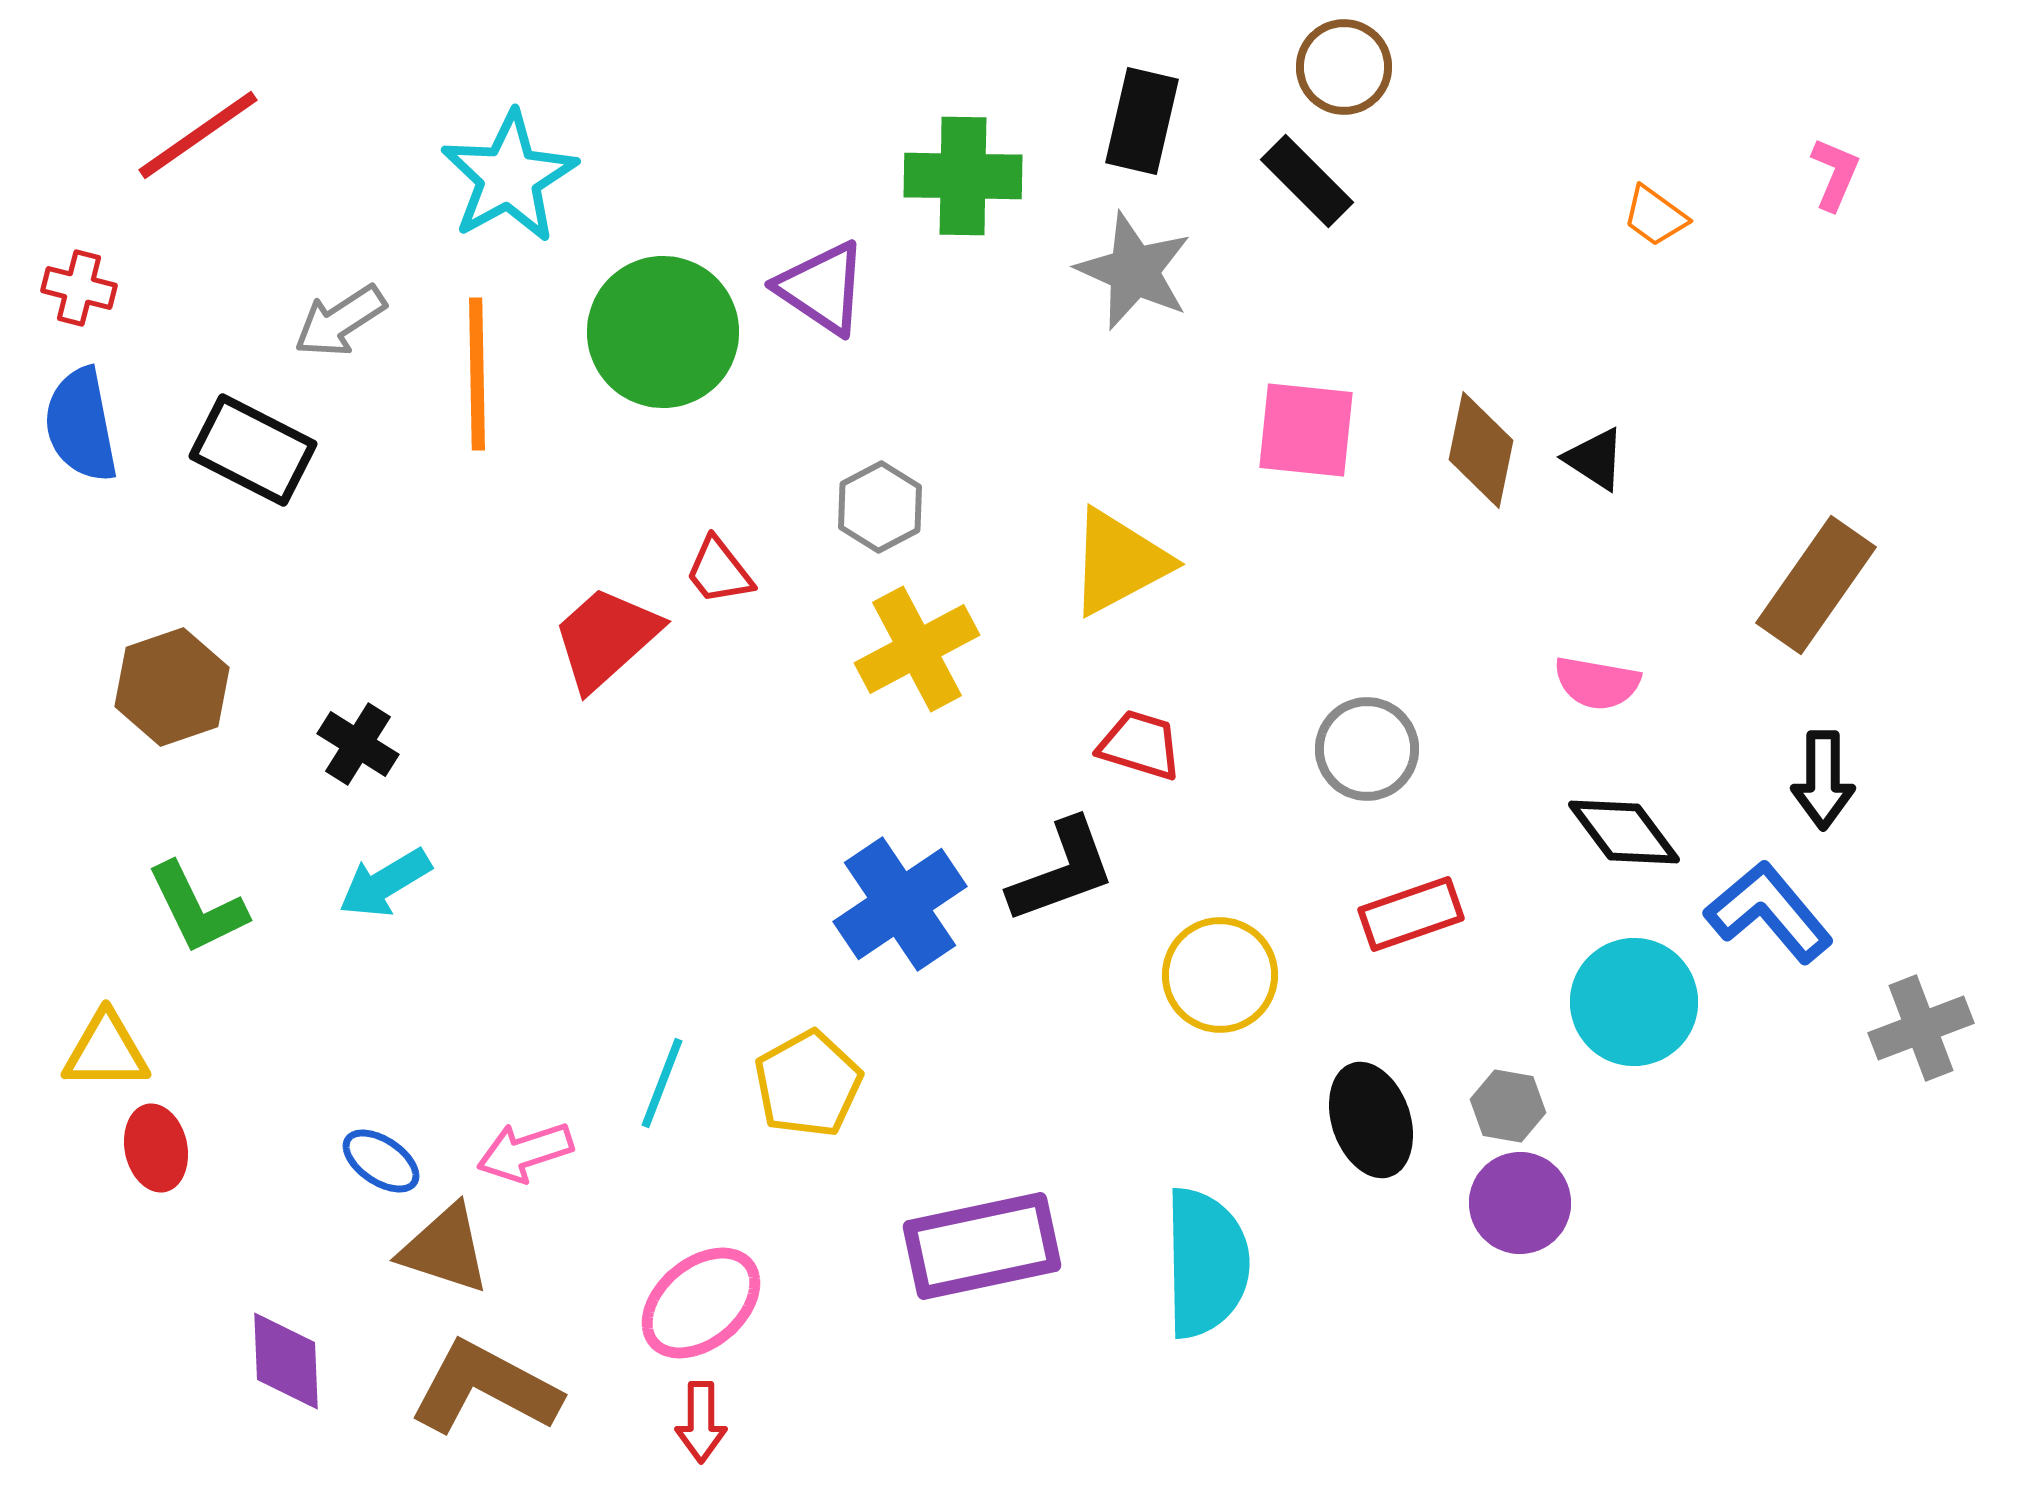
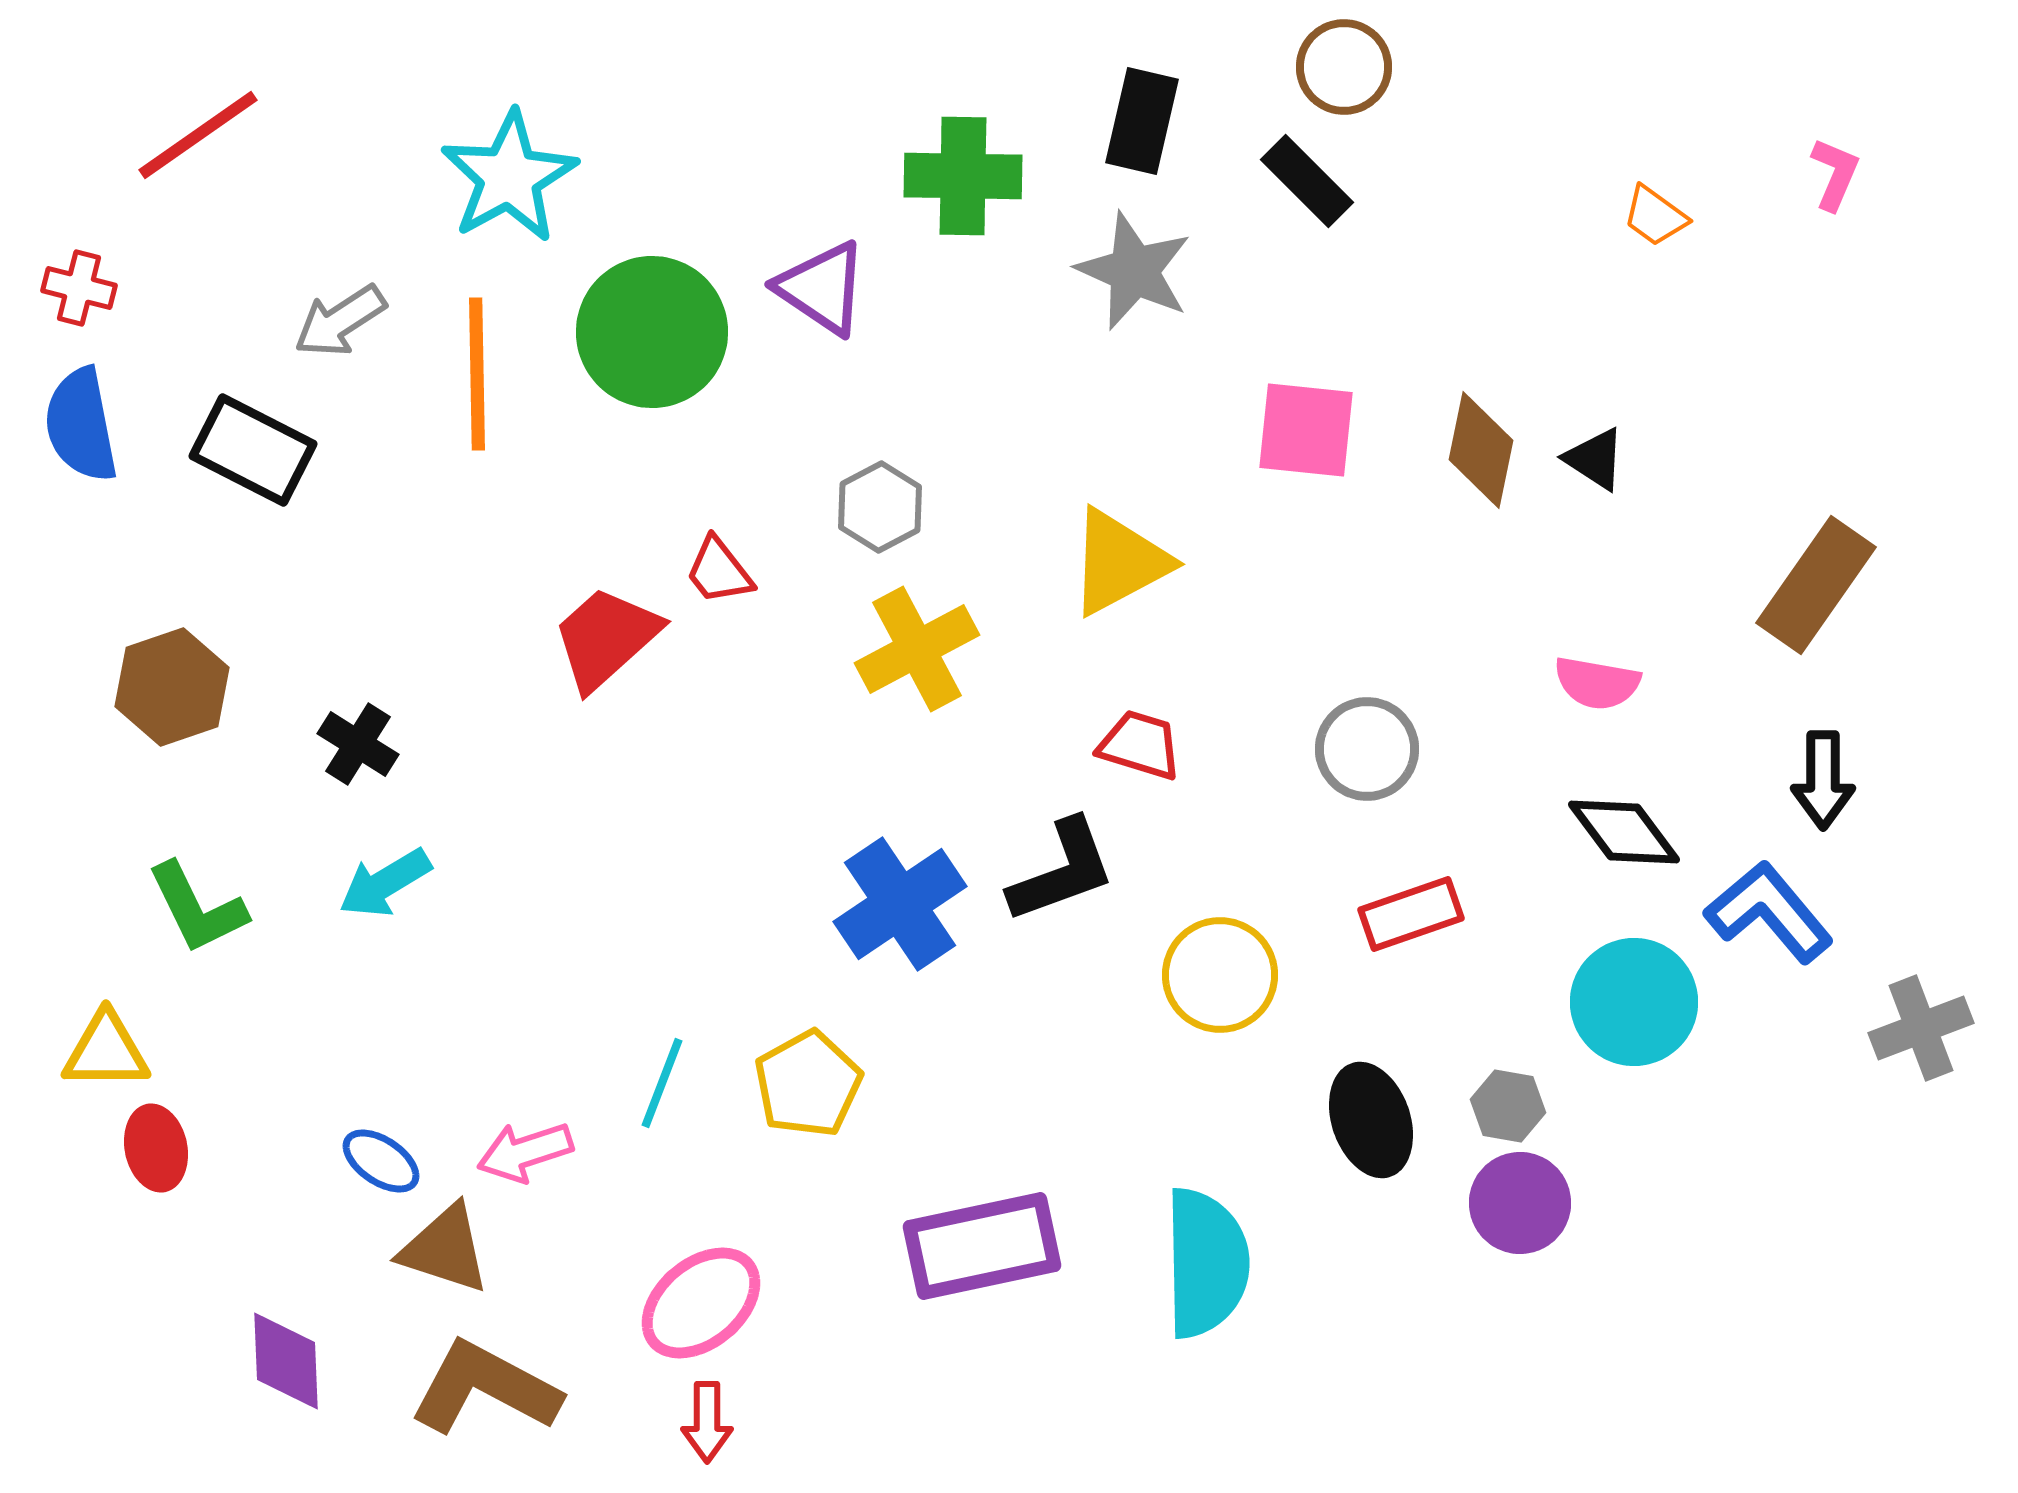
green circle at (663, 332): moved 11 px left
red arrow at (701, 1422): moved 6 px right
